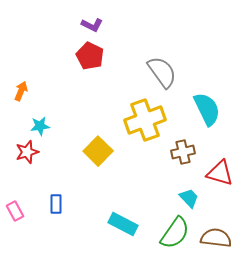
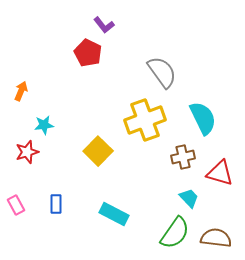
purple L-shape: moved 12 px right; rotated 25 degrees clockwise
red pentagon: moved 2 px left, 3 px up
cyan semicircle: moved 4 px left, 9 px down
cyan star: moved 4 px right, 1 px up
brown cross: moved 5 px down
pink rectangle: moved 1 px right, 6 px up
cyan rectangle: moved 9 px left, 10 px up
